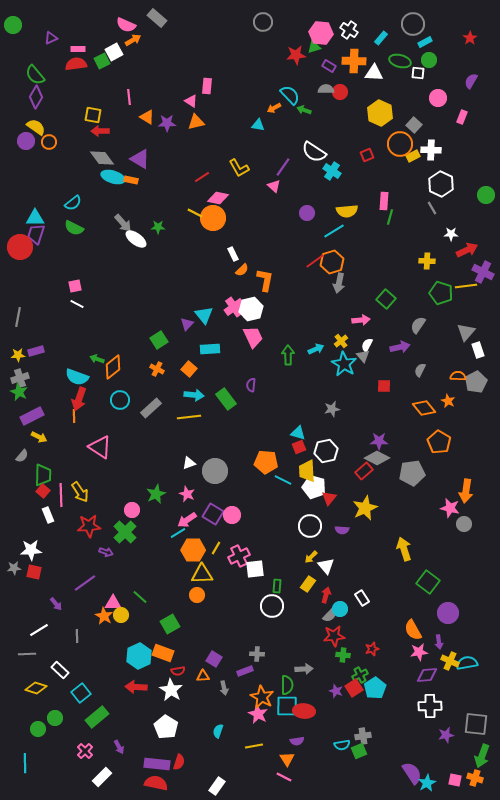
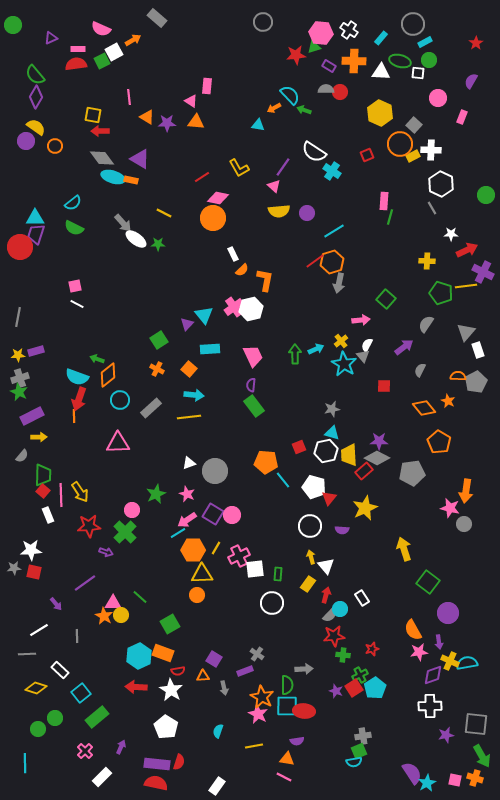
pink semicircle at (126, 25): moved 25 px left, 4 px down
red star at (470, 38): moved 6 px right, 5 px down
white triangle at (374, 73): moved 7 px right, 1 px up
orange triangle at (196, 122): rotated 18 degrees clockwise
orange circle at (49, 142): moved 6 px right, 4 px down
yellow semicircle at (347, 211): moved 68 px left
yellow line at (195, 213): moved 31 px left
green star at (158, 227): moved 17 px down
gray semicircle at (418, 325): moved 8 px right, 1 px up
pink trapezoid at (253, 337): moved 19 px down
purple arrow at (400, 347): moved 4 px right; rotated 24 degrees counterclockwise
green arrow at (288, 355): moved 7 px right, 1 px up
orange diamond at (113, 367): moved 5 px left, 8 px down
green rectangle at (226, 399): moved 28 px right, 7 px down
cyan triangle at (298, 433): moved 34 px right
yellow arrow at (39, 437): rotated 28 degrees counterclockwise
pink triangle at (100, 447): moved 18 px right, 4 px up; rotated 35 degrees counterclockwise
yellow trapezoid at (307, 471): moved 42 px right, 16 px up
cyan line at (283, 480): rotated 24 degrees clockwise
yellow arrow at (311, 557): rotated 120 degrees clockwise
green rectangle at (277, 586): moved 1 px right, 12 px up
white circle at (272, 606): moved 3 px up
gray cross at (257, 654): rotated 32 degrees clockwise
purple diamond at (427, 675): moved 6 px right; rotated 15 degrees counterclockwise
cyan semicircle at (342, 745): moved 12 px right, 17 px down
purple arrow at (119, 747): moved 2 px right; rotated 128 degrees counterclockwise
green arrow at (482, 756): rotated 50 degrees counterclockwise
orange triangle at (287, 759): rotated 49 degrees counterclockwise
